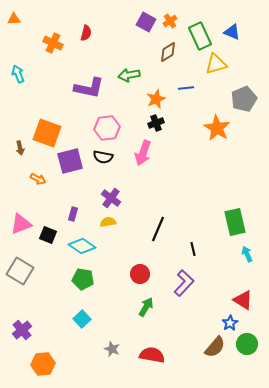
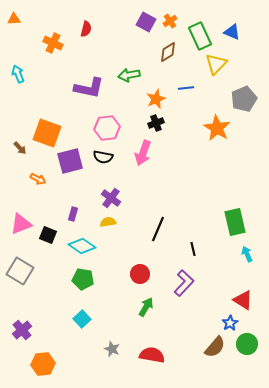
red semicircle at (86, 33): moved 4 px up
yellow triangle at (216, 64): rotated 30 degrees counterclockwise
brown arrow at (20, 148): rotated 32 degrees counterclockwise
